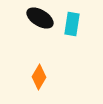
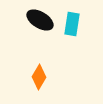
black ellipse: moved 2 px down
